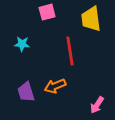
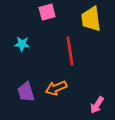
orange arrow: moved 1 px right, 2 px down
